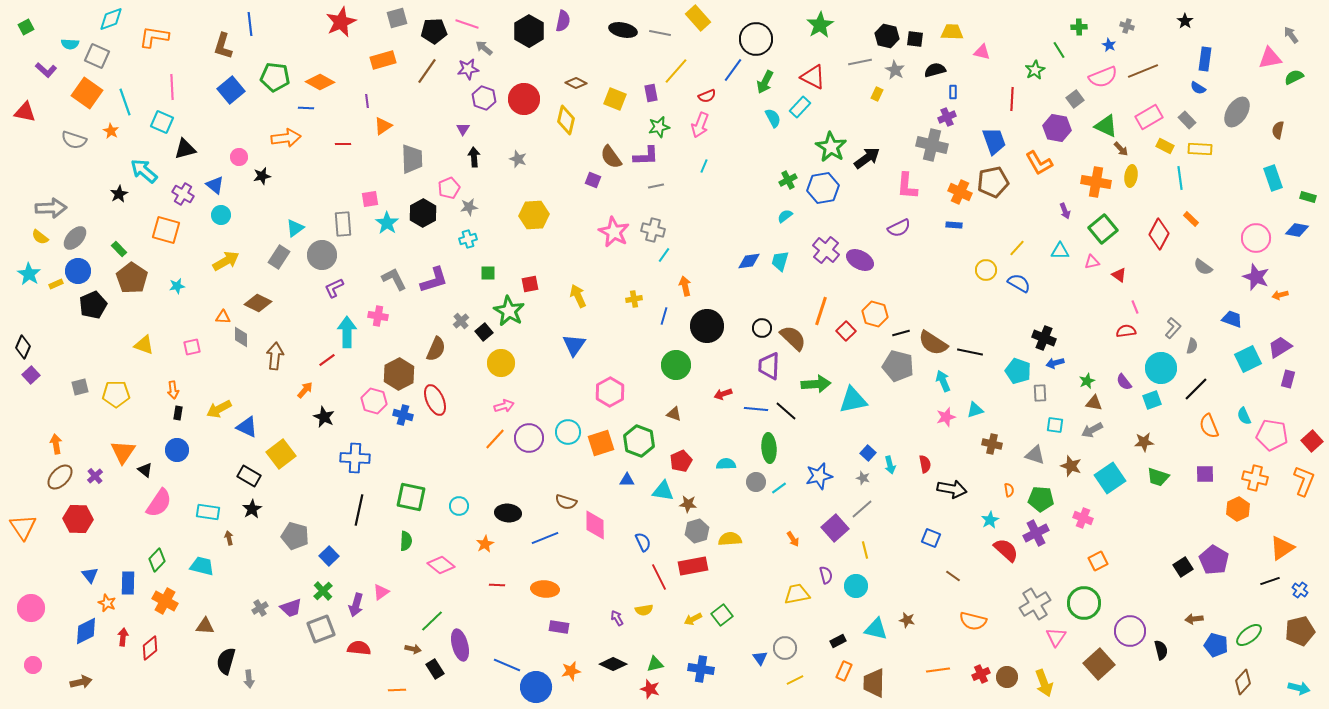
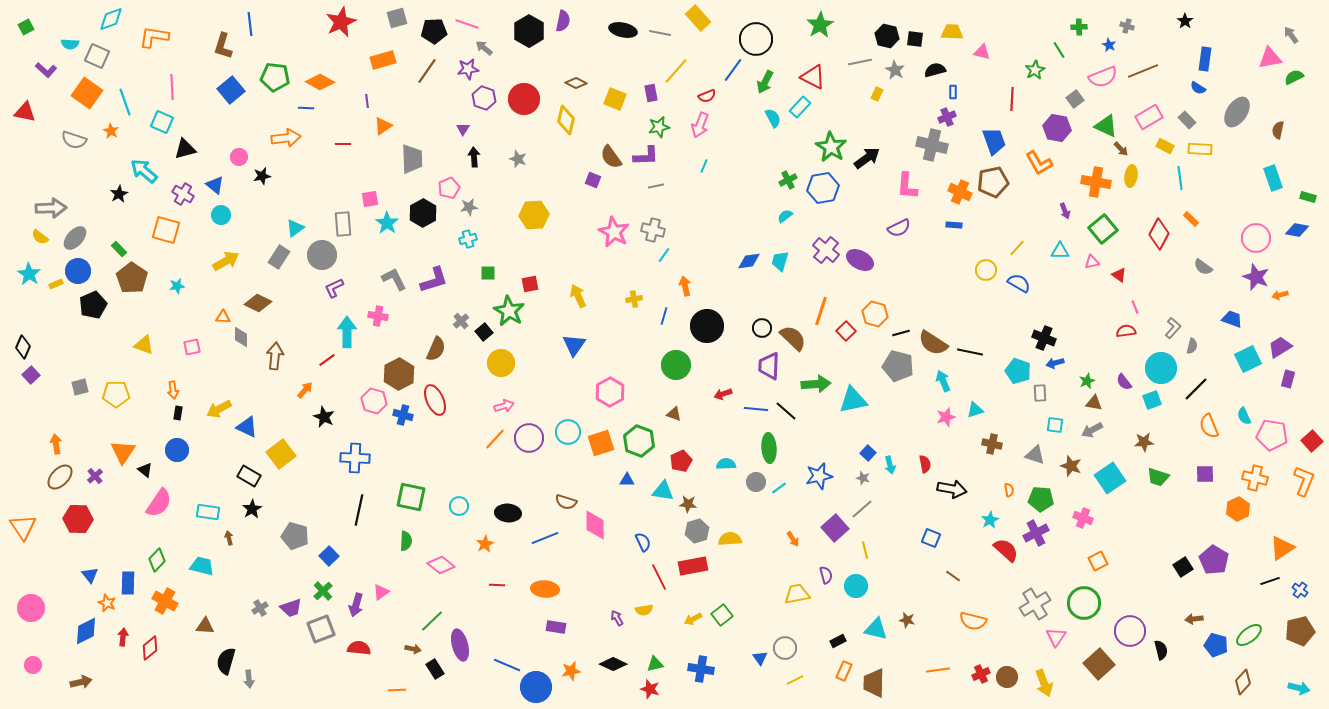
purple rectangle at (559, 627): moved 3 px left
